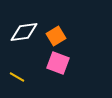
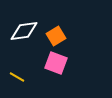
white diamond: moved 1 px up
pink square: moved 2 px left
